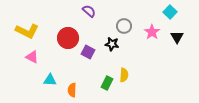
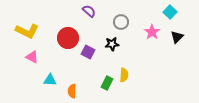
gray circle: moved 3 px left, 4 px up
black triangle: rotated 16 degrees clockwise
black star: rotated 16 degrees counterclockwise
orange semicircle: moved 1 px down
